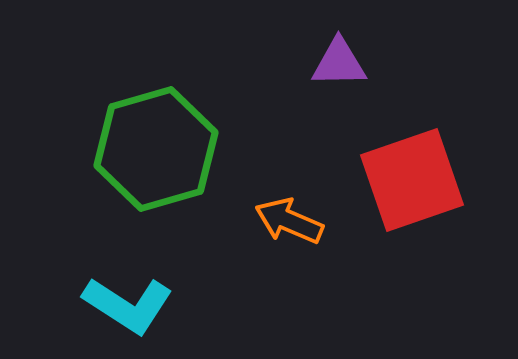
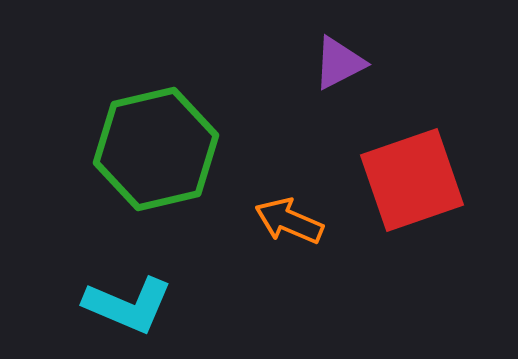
purple triangle: rotated 26 degrees counterclockwise
green hexagon: rotated 3 degrees clockwise
cyan L-shape: rotated 10 degrees counterclockwise
